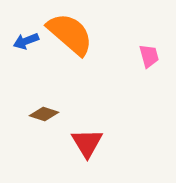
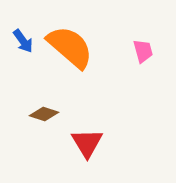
orange semicircle: moved 13 px down
blue arrow: moved 3 px left; rotated 105 degrees counterclockwise
pink trapezoid: moved 6 px left, 5 px up
